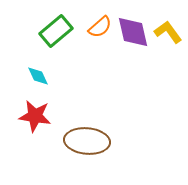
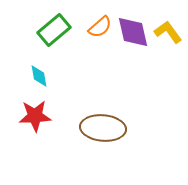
green rectangle: moved 2 px left, 1 px up
cyan diamond: moved 1 px right; rotated 15 degrees clockwise
red star: rotated 12 degrees counterclockwise
brown ellipse: moved 16 px right, 13 px up
